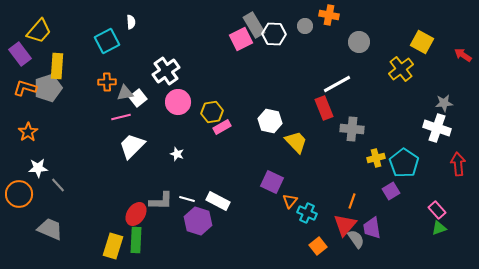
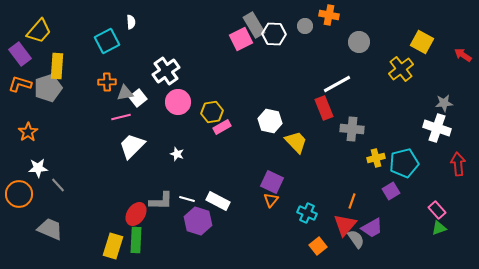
orange L-shape at (25, 88): moved 5 px left, 4 px up
cyan pentagon at (404, 163): rotated 24 degrees clockwise
orange triangle at (290, 201): moved 19 px left, 1 px up
purple trapezoid at (372, 228): rotated 110 degrees counterclockwise
